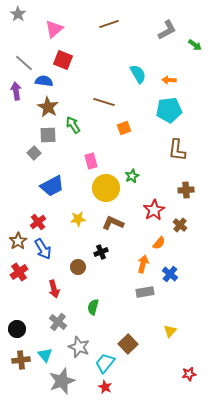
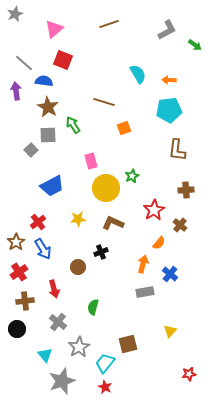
gray star at (18, 14): moved 3 px left; rotated 14 degrees clockwise
gray square at (34, 153): moved 3 px left, 3 px up
brown star at (18, 241): moved 2 px left, 1 px down
brown square at (128, 344): rotated 30 degrees clockwise
gray star at (79, 347): rotated 20 degrees clockwise
brown cross at (21, 360): moved 4 px right, 59 px up
